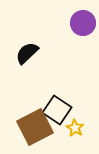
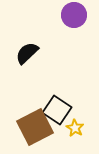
purple circle: moved 9 px left, 8 px up
